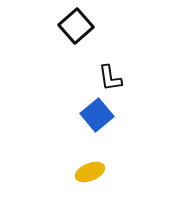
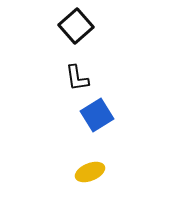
black L-shape: moved 33 px left
blue square: rotated 8 degrees clockwise
